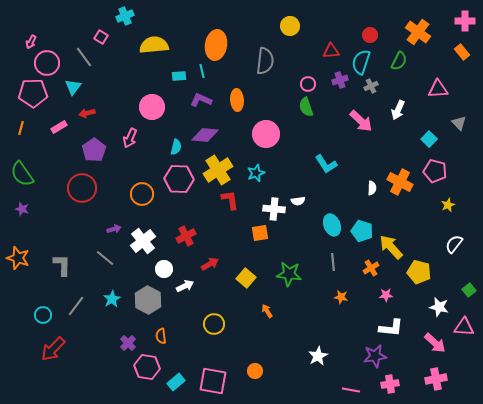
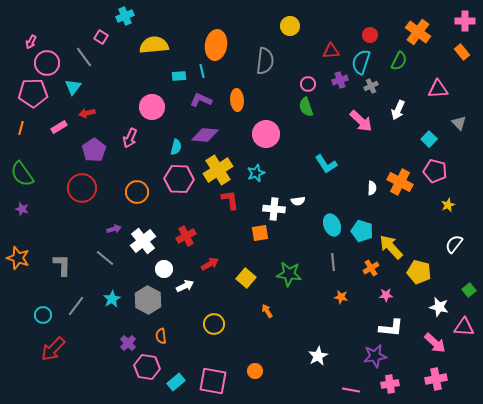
orange circle at (142, 194): moved 5 px left, 2 px up
